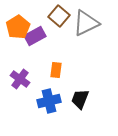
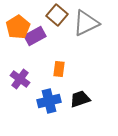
brown square: moved 2 px left, 1 px up
orange rectangle: moved 3 px right, 1 px up
black trapezoid: rotated 50 degrees clockwise
